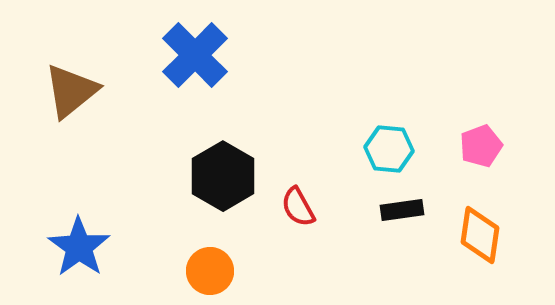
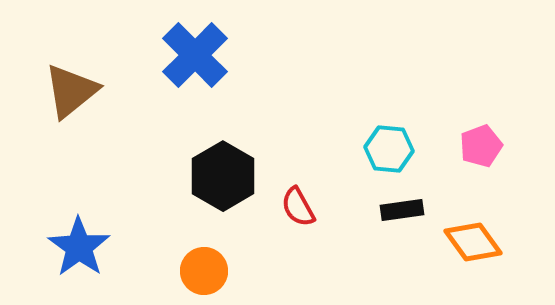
orange diamond: moved 7 px left, 7 px down; rotated 44 degrees counterclockwise
orange circle: moved 6 px left
